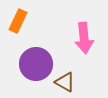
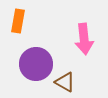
orange rectangle: rotated 15 degrees counterclockwise
pink arrow: moved 1 px down
